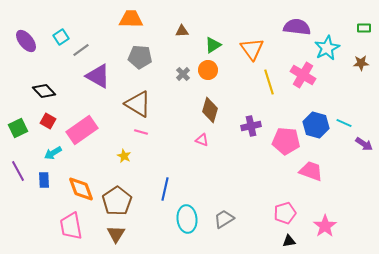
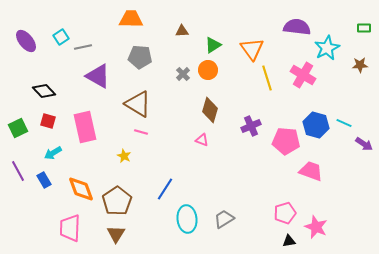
gray line at (81, 50): moved 2 px right, 3 px up; rotated 24 degrees clockwise
brown star at (361, 63): moved 1 px left, 2 px down
yellow line at (269, 82): moved 2 px left, 4 px up
red square at (48, 121): rotated 14 degrees counterclockwise
purple cross at (251, 126): rotated 12 degrees counterclockwise
pink rectangle at (82, 130): moved 3 px right, 3 px up; rotated 68 degrees counterclockwise
blue rectangle at (44, 180): rotated 28 degrees counterclockwise
blue line at (165, 189): rotated 20 degrees clockwise
pink trapezoid at (71, 226): moved 1 px left, 2 px down; rotated 12 degrees clockwise
pink star at (325, 226): moved 9 px left, 1 px down; rotated 15 degrees counterclockwise
